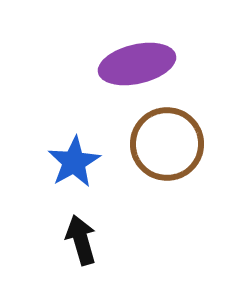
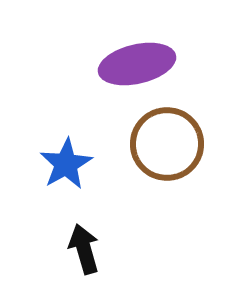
blue star: moved 8 px left, 2 px down
black arrow: moved 3 px right, 9 px down
